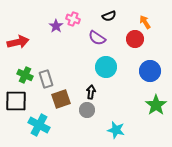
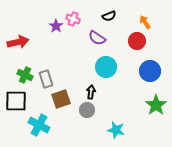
red circle: moved 2 px right, 2 px down
